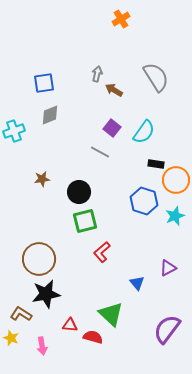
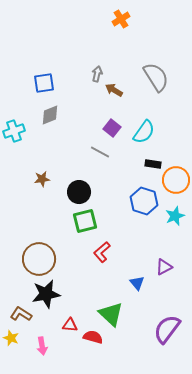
black rectangle: moved 3 px left
purple triangle: moved 4 px left, 1 px up
